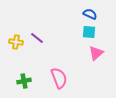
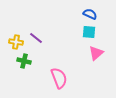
purple line: moved 1 px left
green cross: moved 20 px up; rotated 24 degrees clockwise
